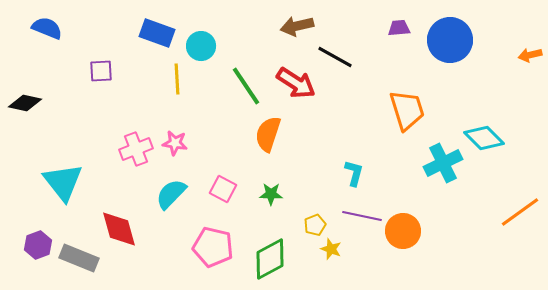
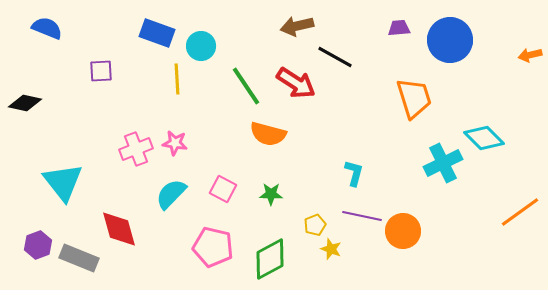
orange trapezoid: moved 7 px right, 12 px up
orange semicircle: rotated 93 degrees counterclockwise
